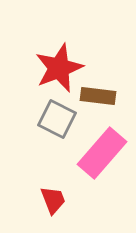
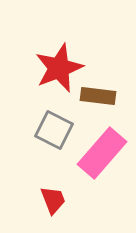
gray square: moved 3 px left, 11 px down
